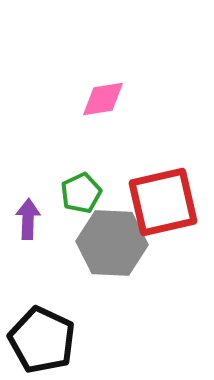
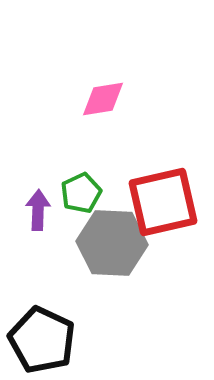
purple arrow: moved 10 px right, 9 px up
